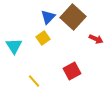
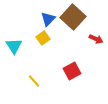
blue triangle: moved 2 px down
